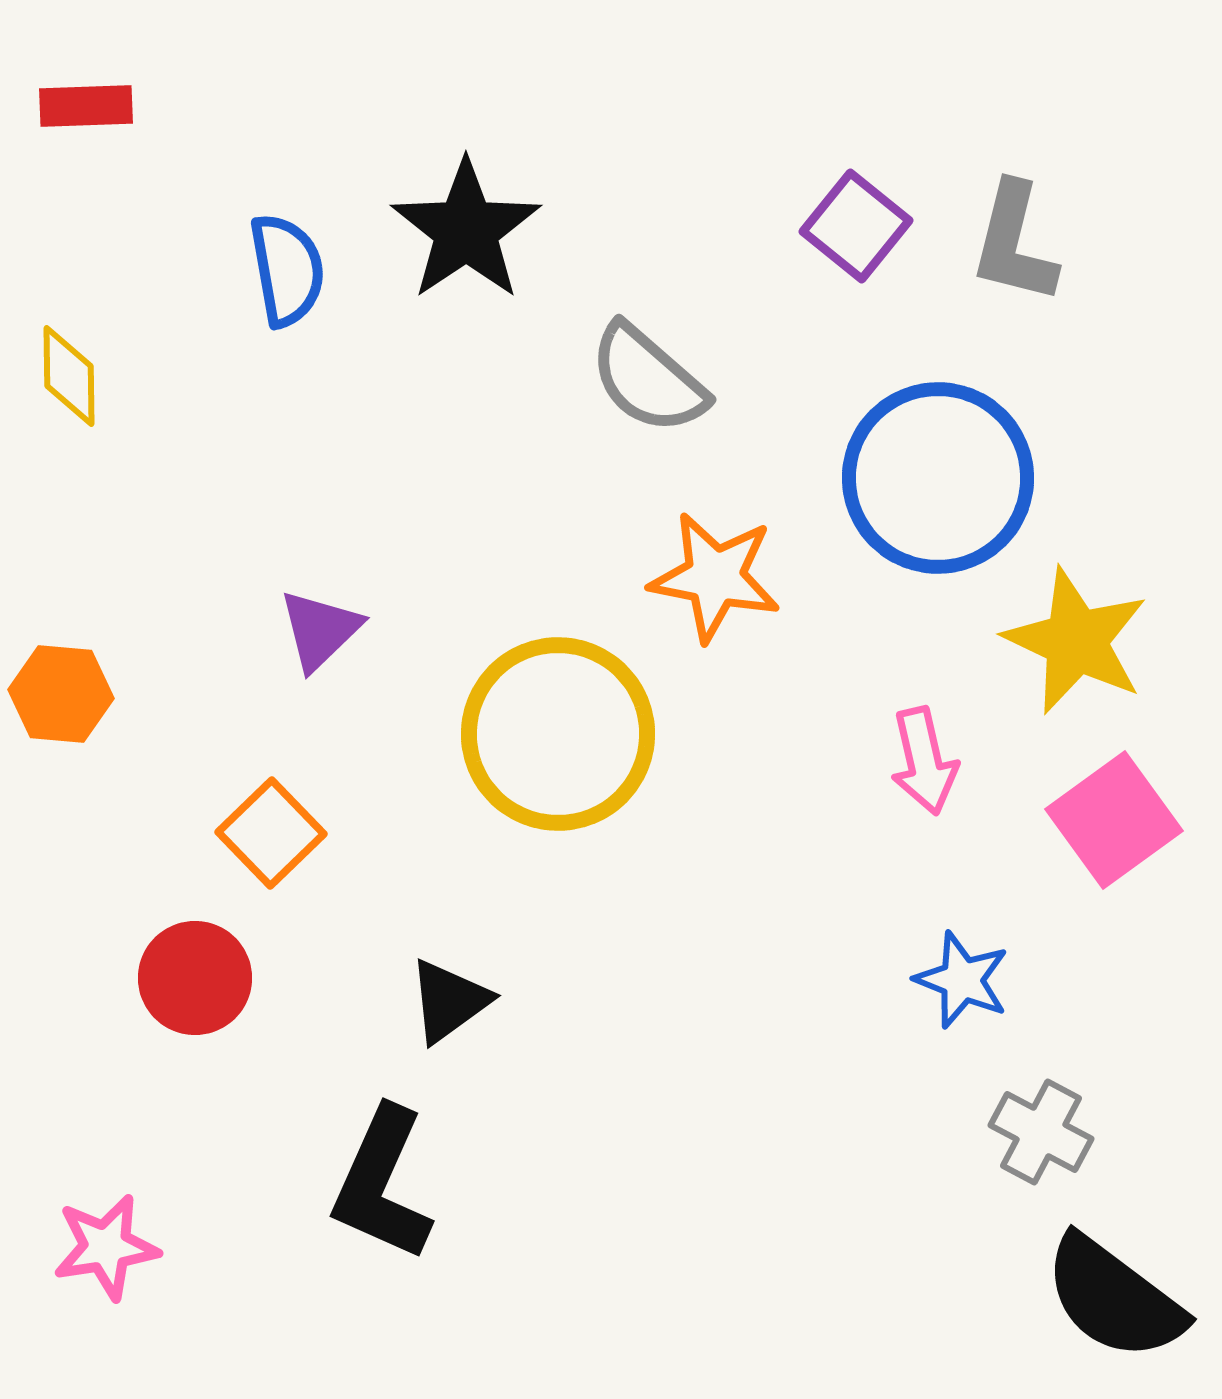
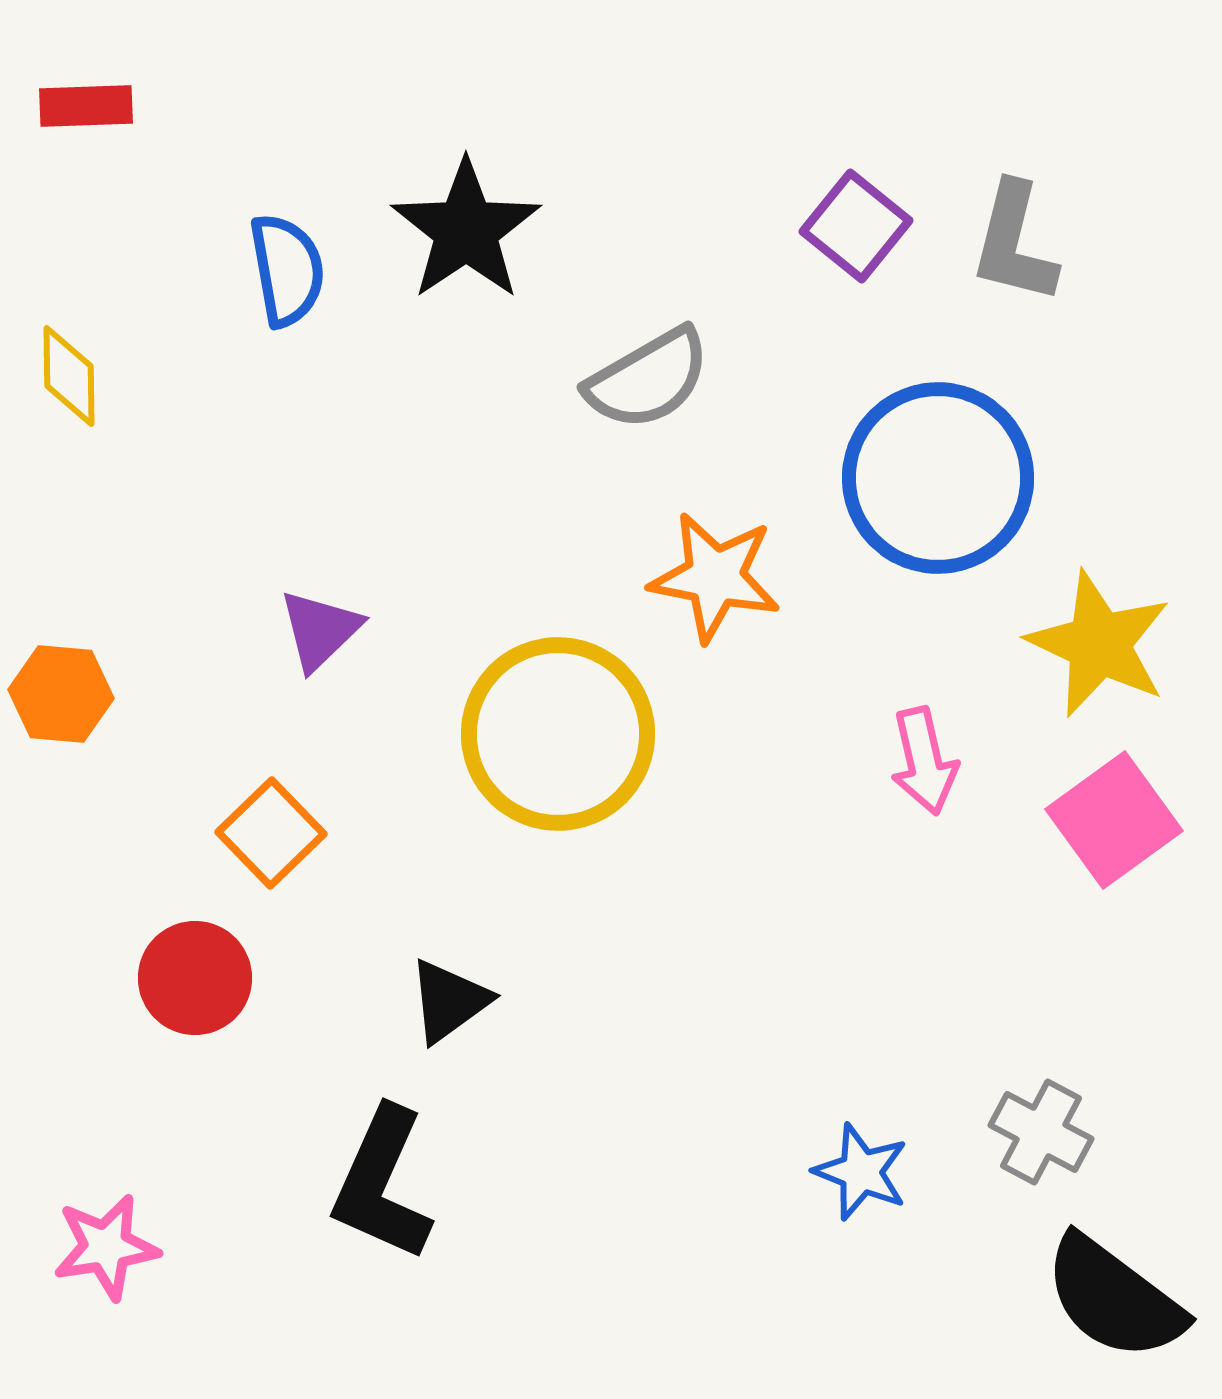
gray semicircle: rotated 71 degrees counterclockwise
yellow star: moved 23 px right, 3 px down
blue star: moved 101 px left, 192 px down
